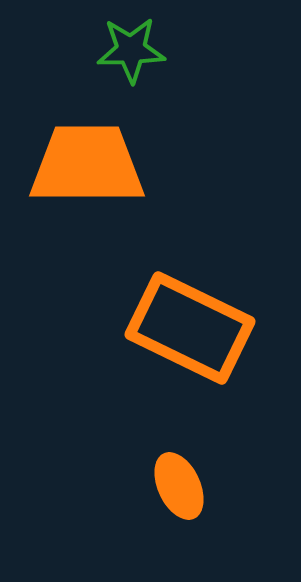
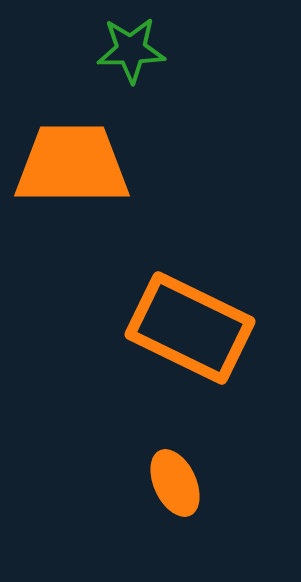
orange trapezoid: moved 15 px left
orange ellipse: moved 4 px left, 3 px up
